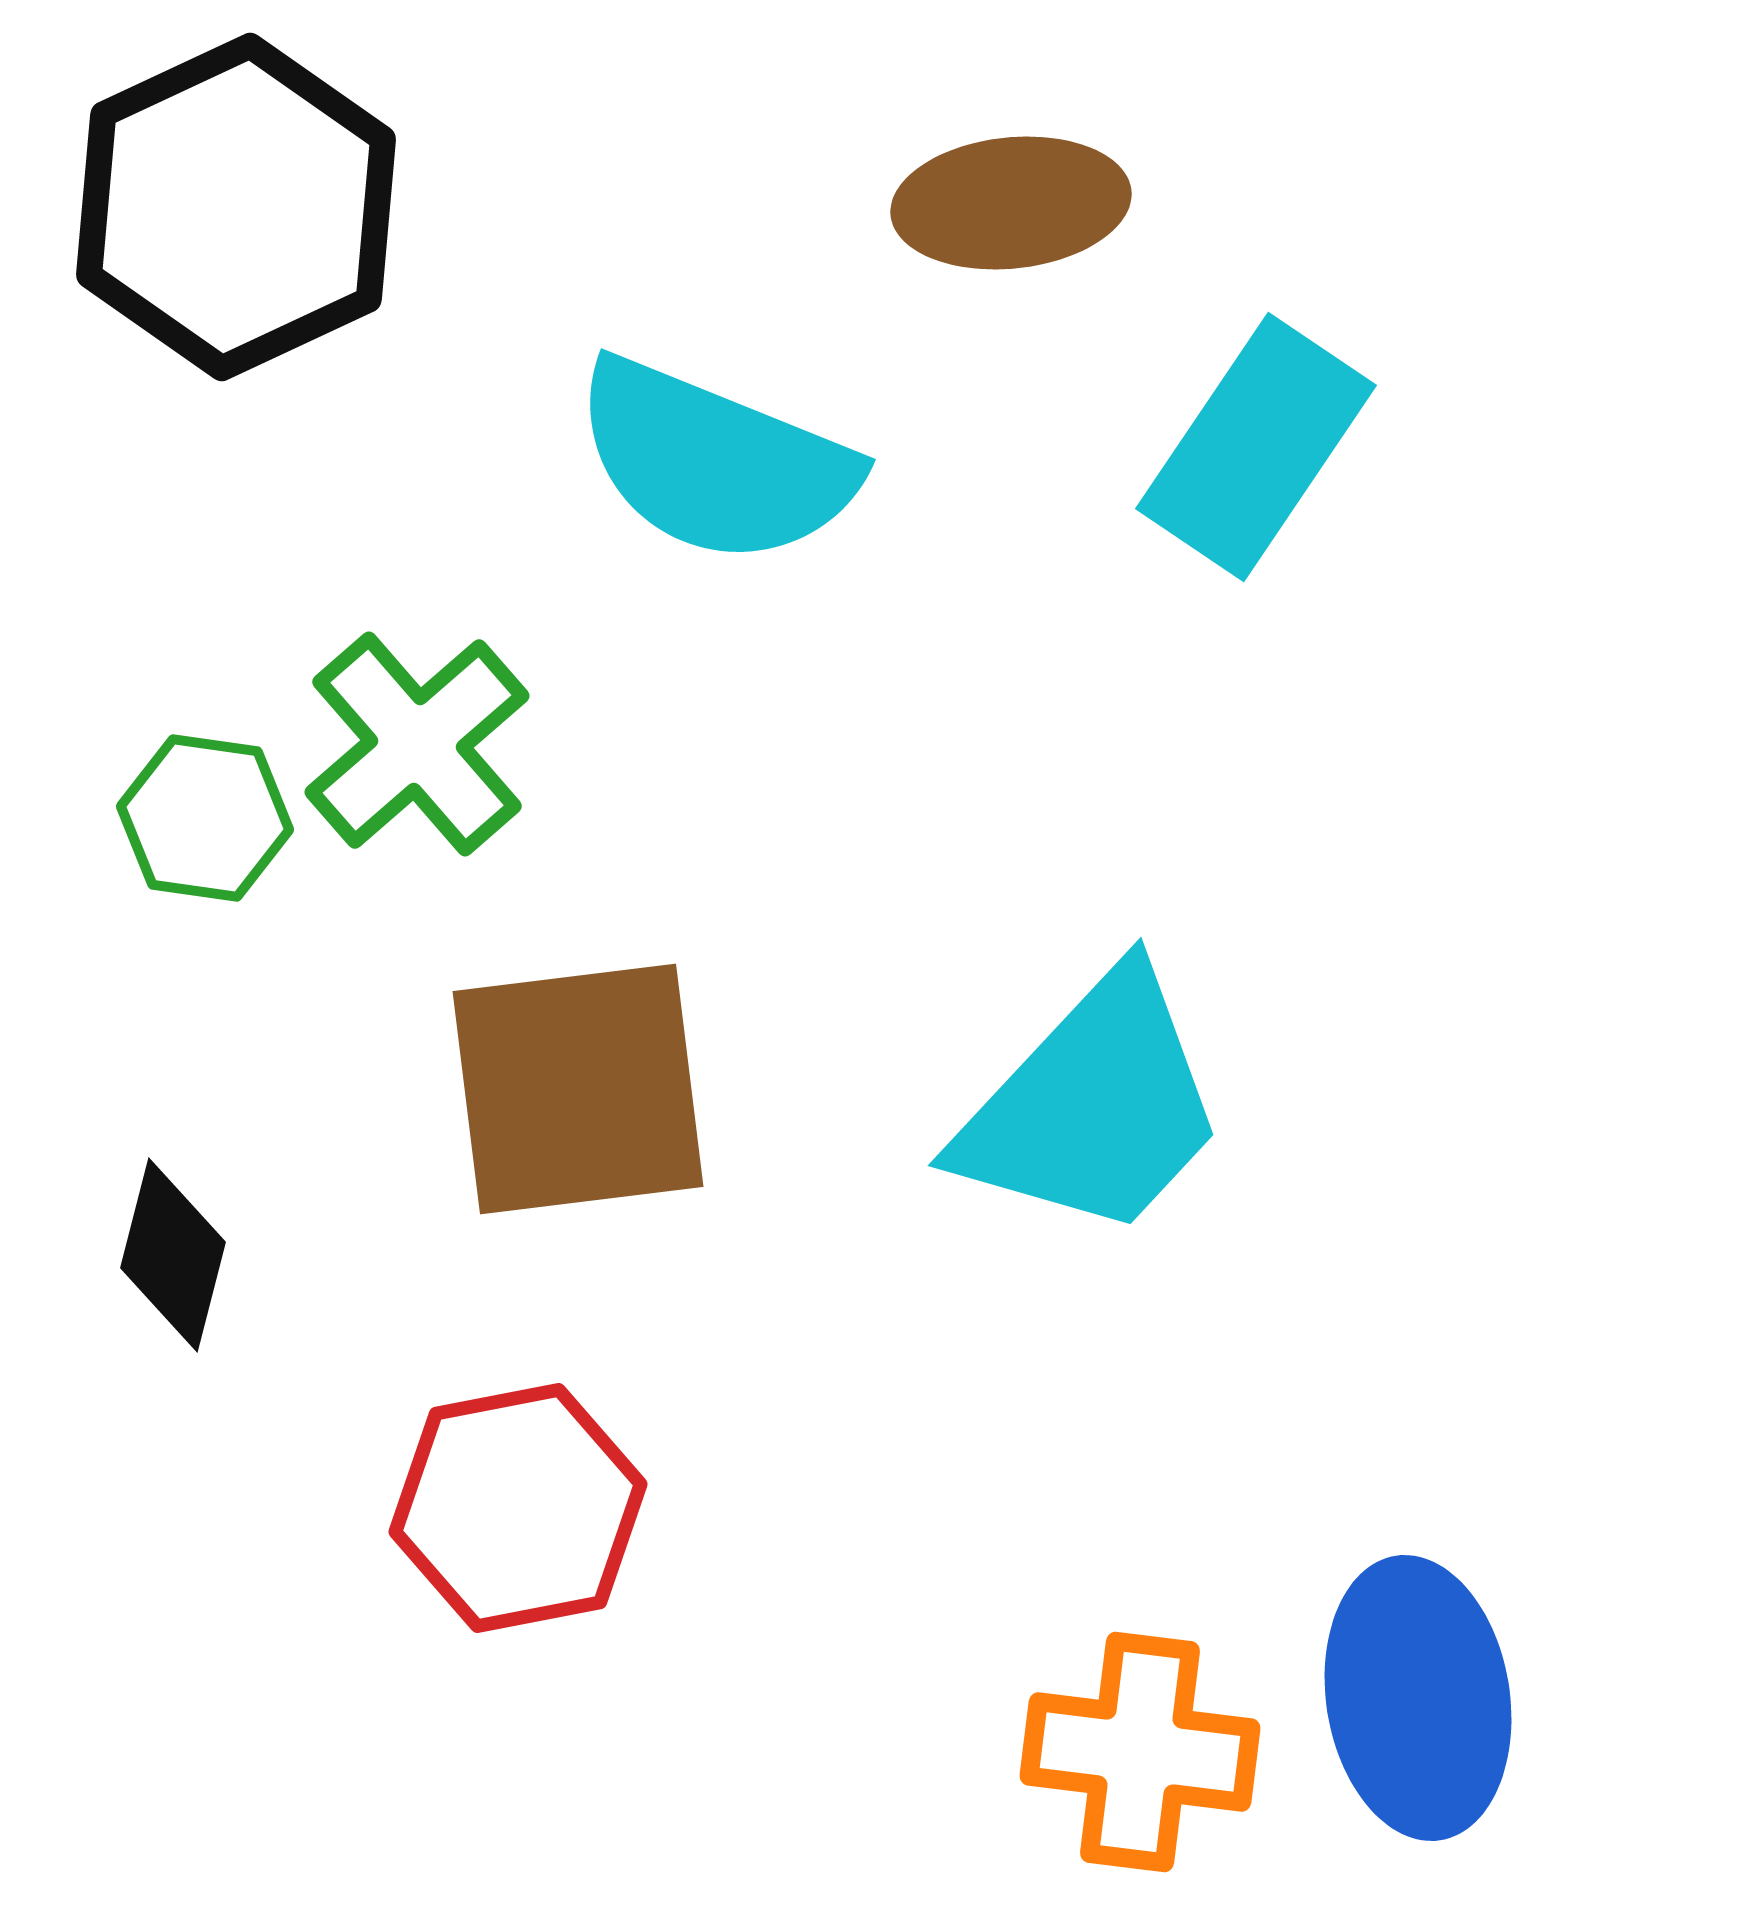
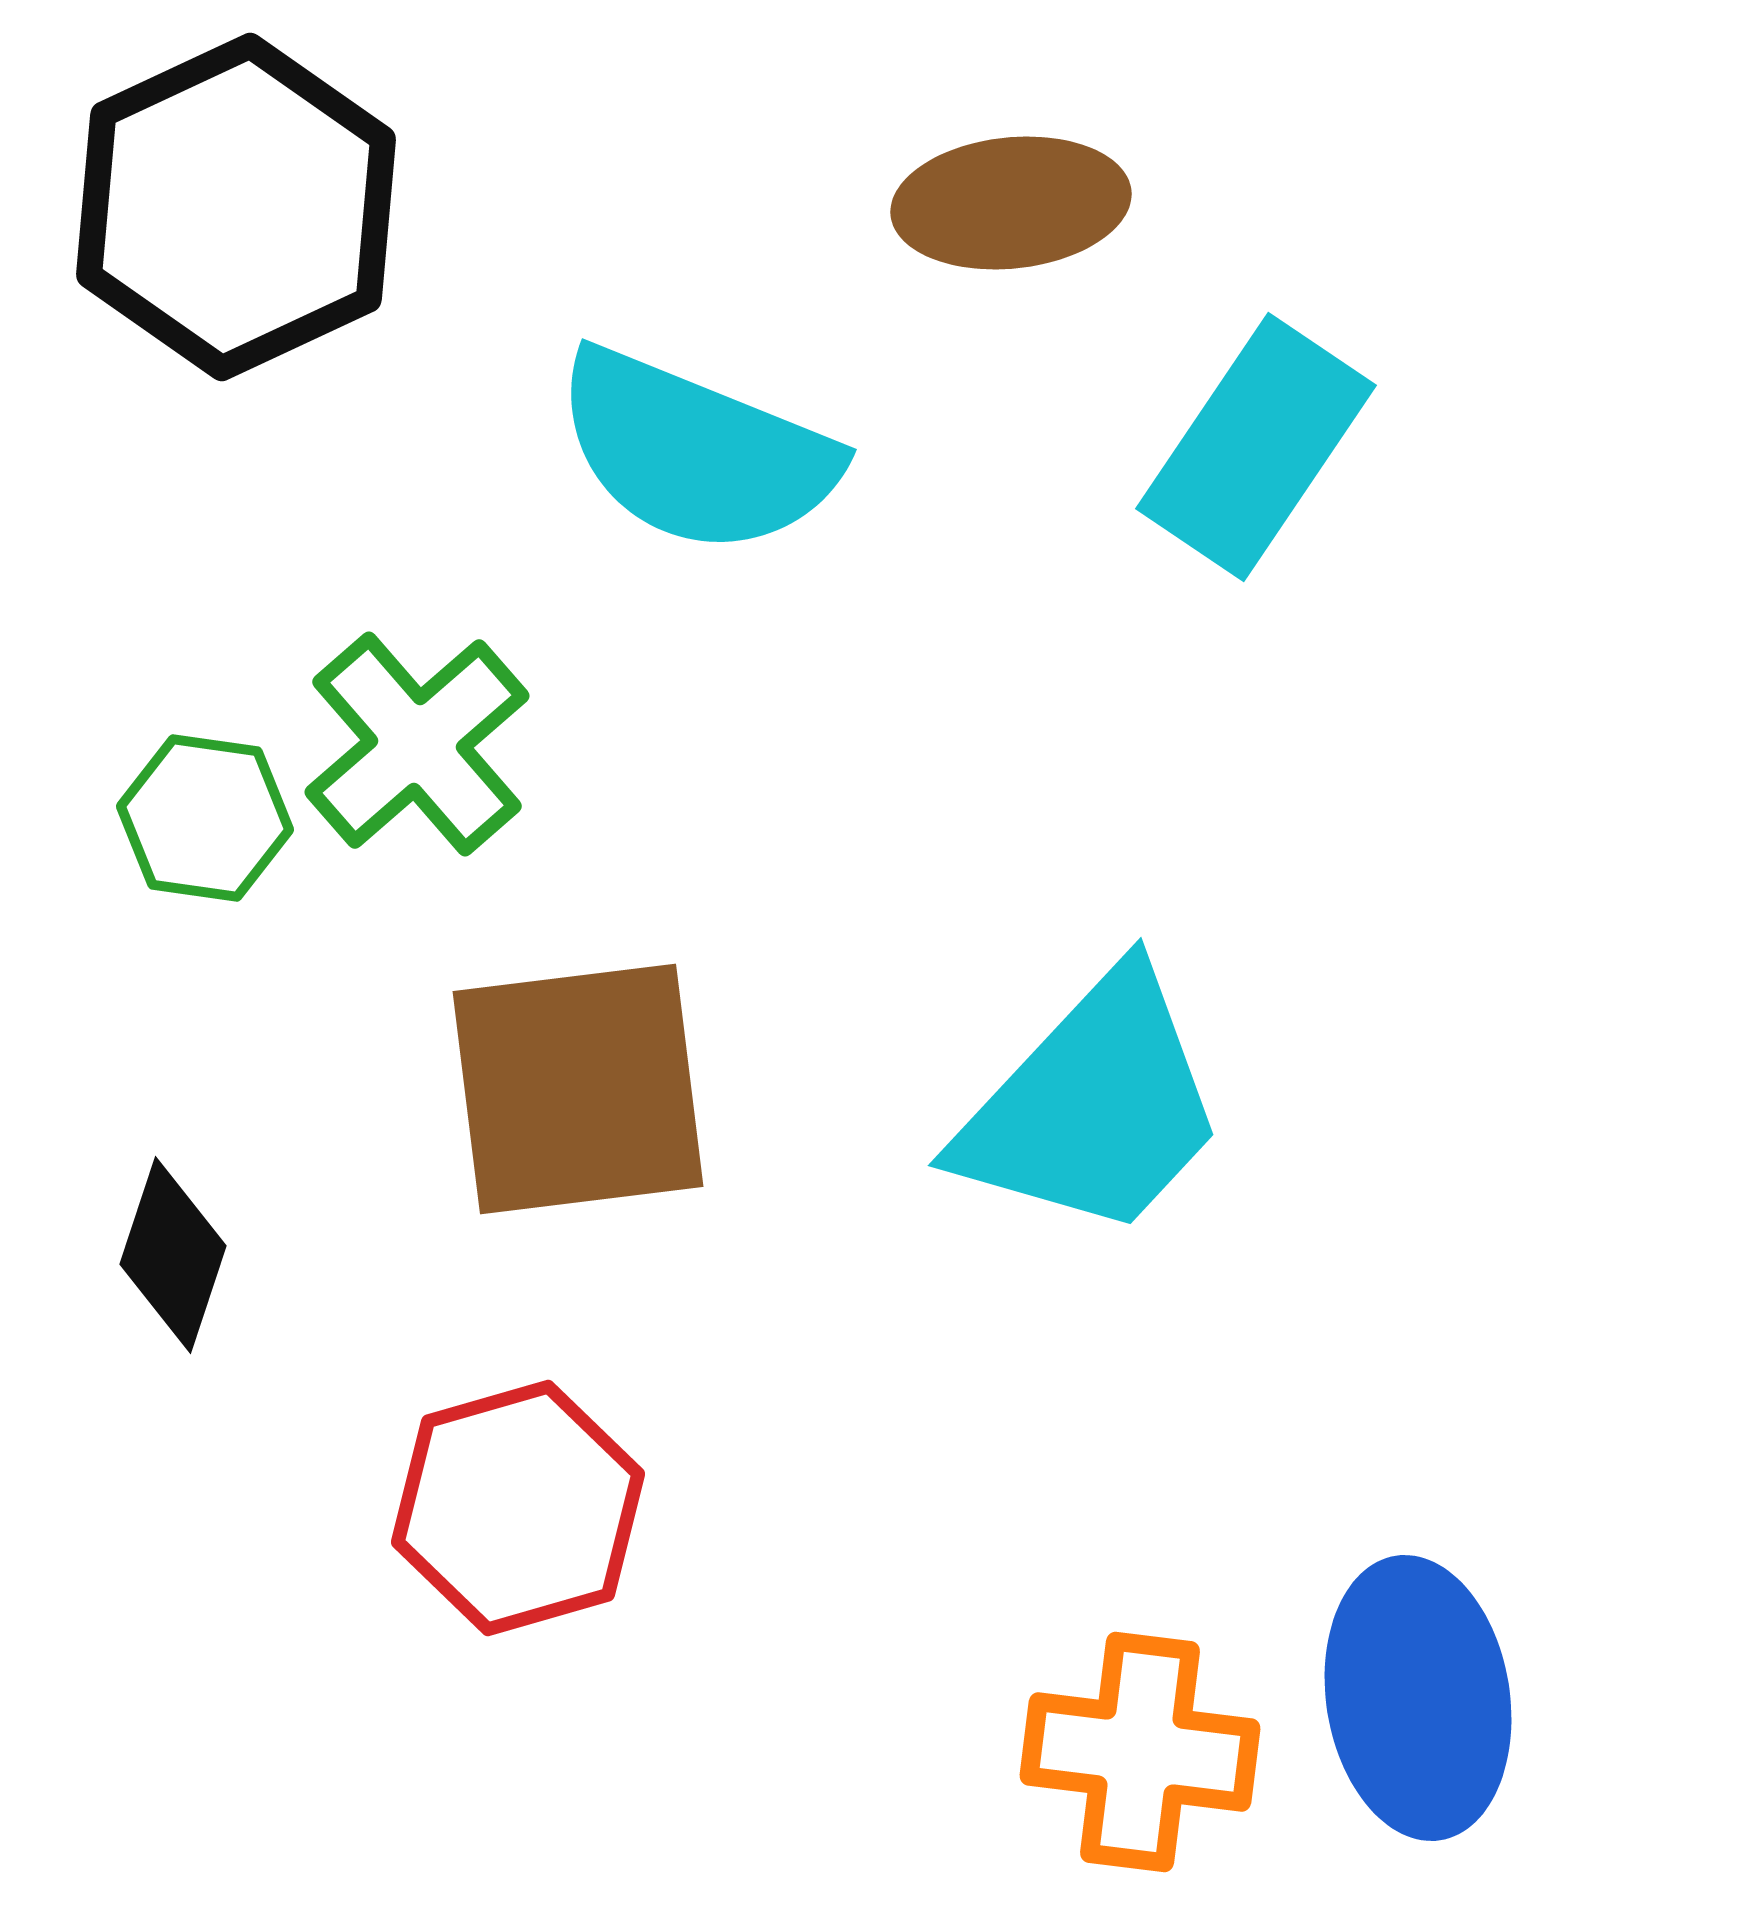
cyan semicircle: moved 19 px left, 10 px up
black diamond: rotated 4 degrees clockwise
red hexagon: rotated 5 degrees counterclockwise
